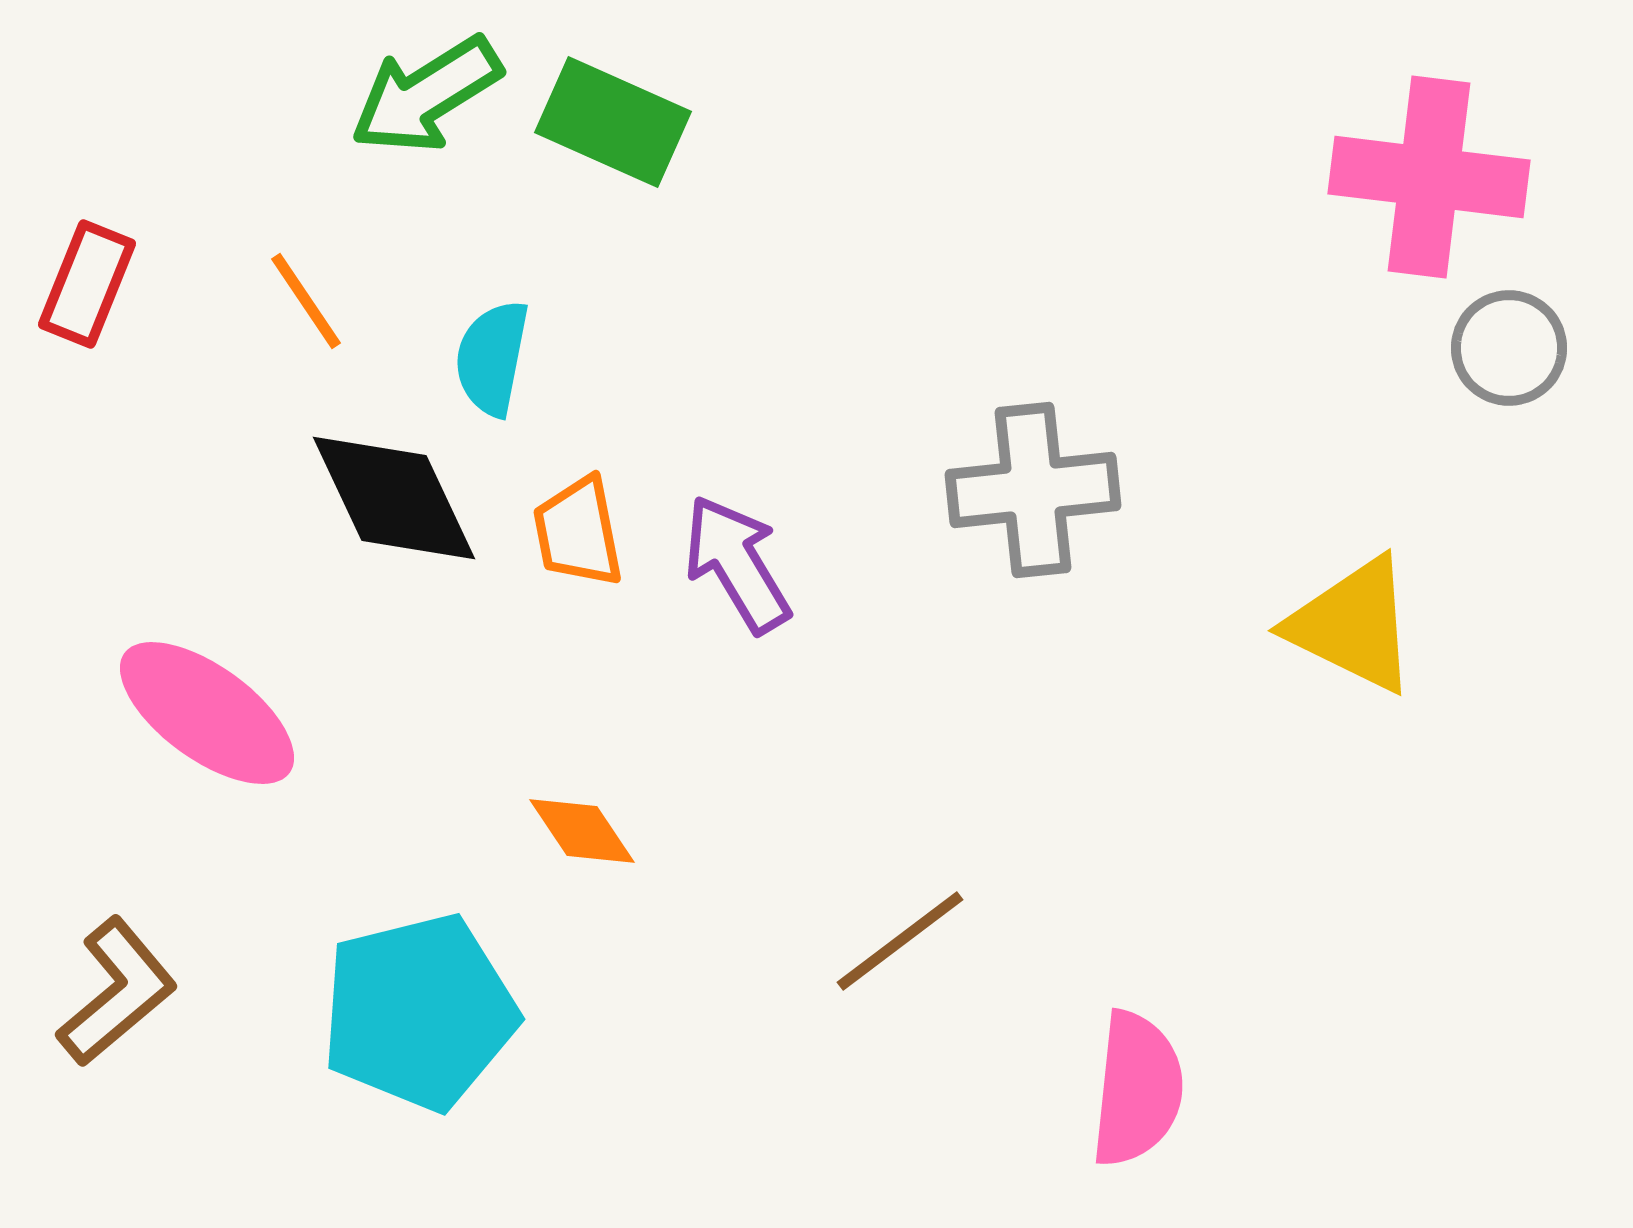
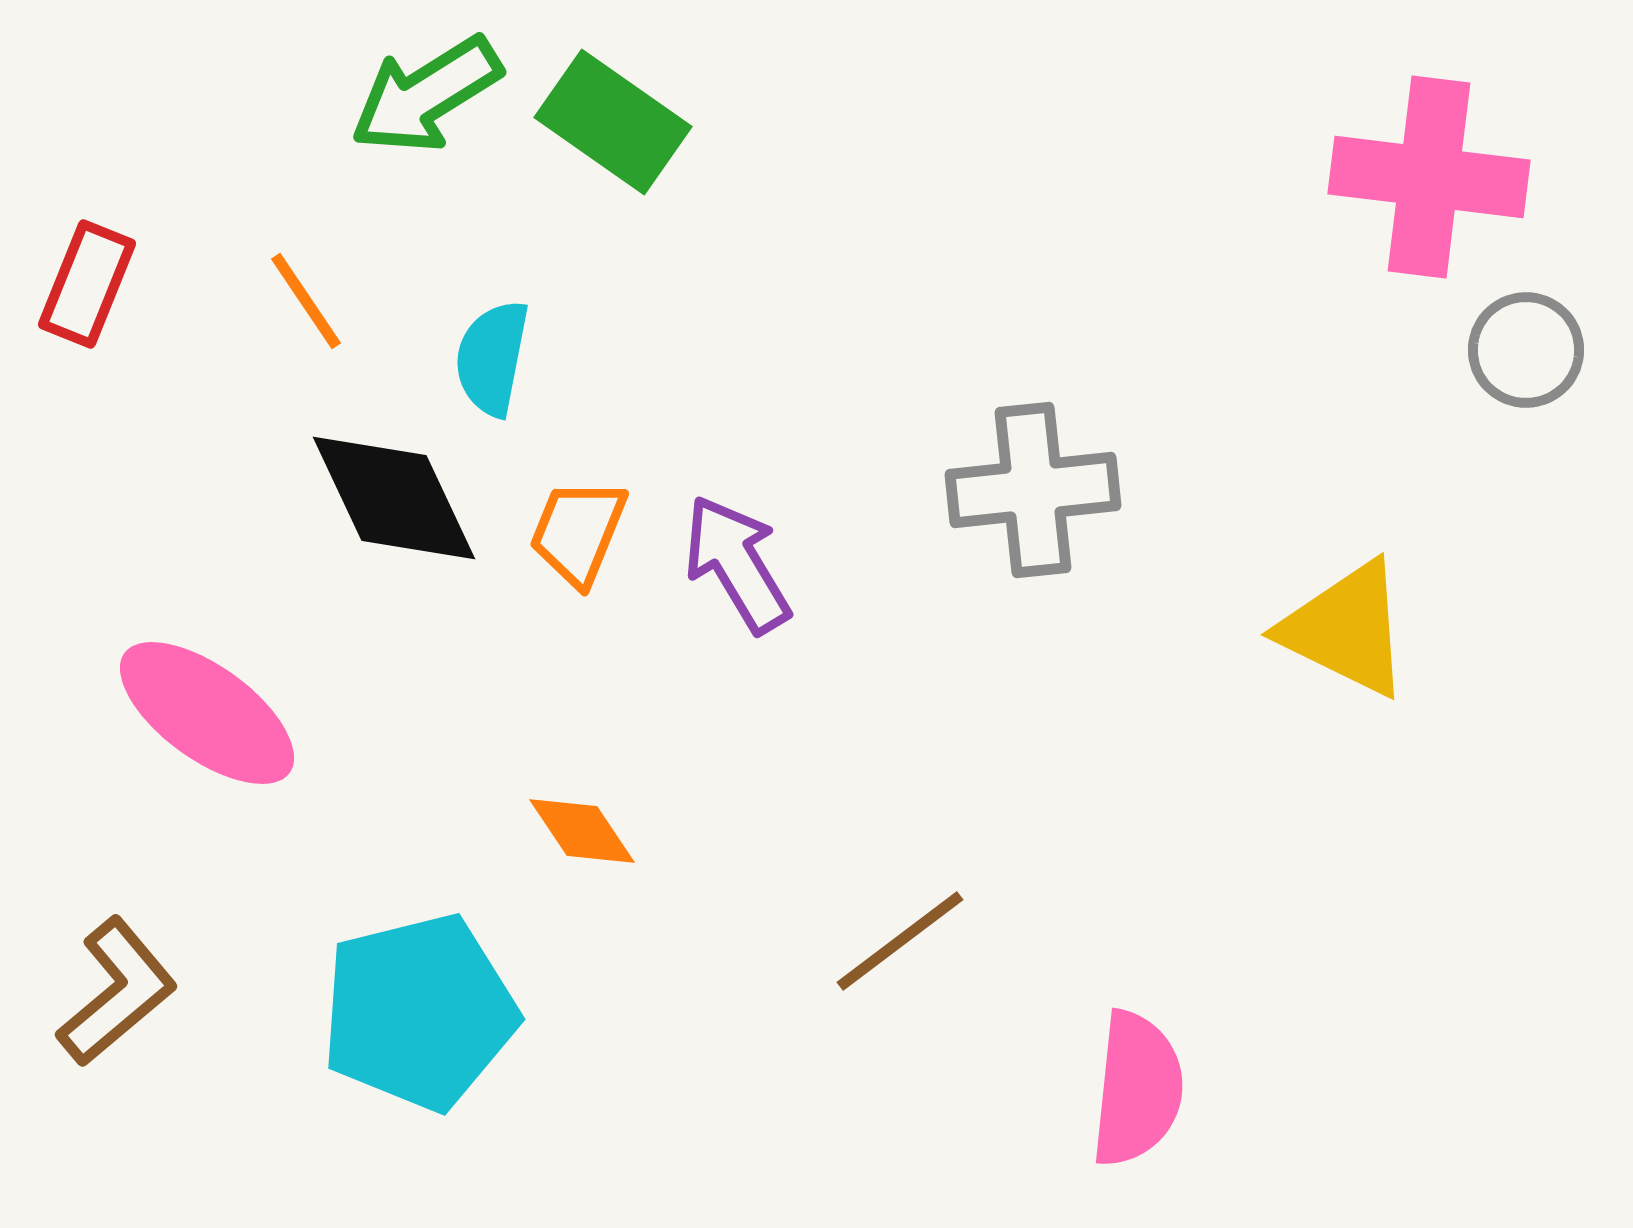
green rectangle: rotated 11 degrees clockwise
gray circle: moved 17 px right, 2 px down
orange trapezoid: rotated 33 degrees clockwise
yellow triangle: moved 7 px left, 4 px down
